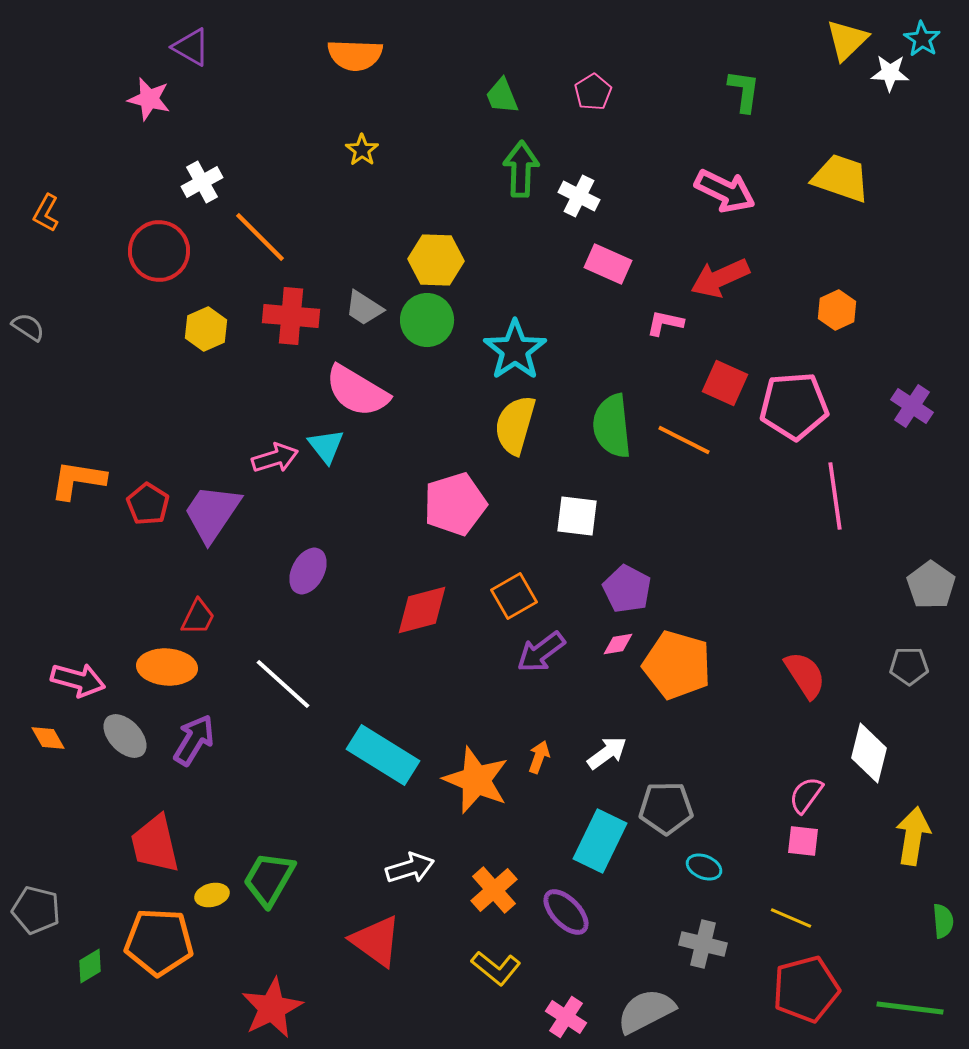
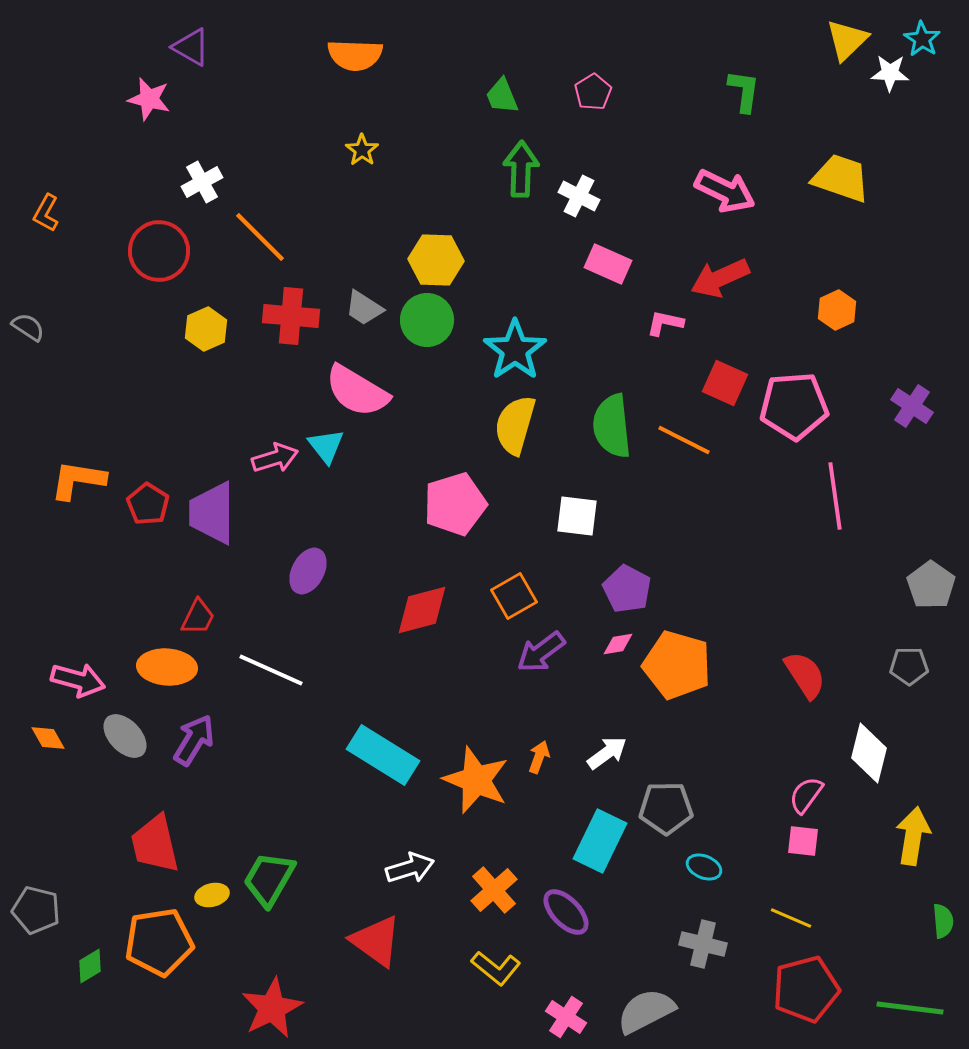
purple trapezoid at (212, 513): rotated 34 degrees counterclockwise
white line at (283, 684): moved 12 px left, 14 px up; rotated 18 degrees counterclockwise
orange pentagon at (159, 942): rotated 12 degrees counterclockwise
